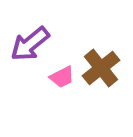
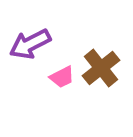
purple arrow: rotated 12 degrees clockwise
